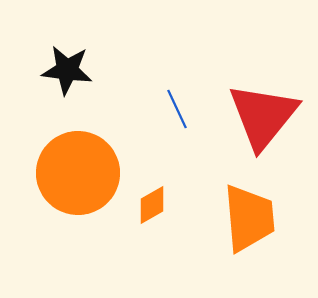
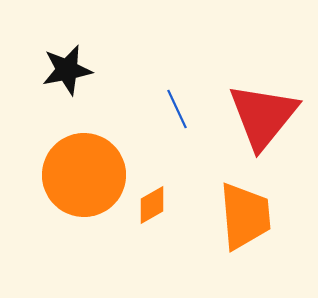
black star: rotated 18 degrees counterclockwise
orange circle: moved 6 px right, 2 px down
orange trapezoid: moved 4 px left, 2 px up
